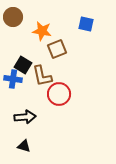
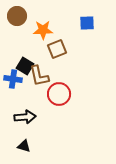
brown circle: moved 4 px right, 1 px up
blue square: moved 1 px right, 1 px up; rotated 14 degrees counterclockwise
orange star: moved 1 px right, 1 px up; rotated 12 degrees counterclockwise
black square: moved 2 px right, 1 px down
brown L-shape: moved 3 px left
